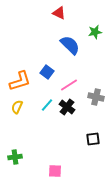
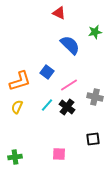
gray cross: moved 1 px left
pink square: moved 4 px right, 17 px up
